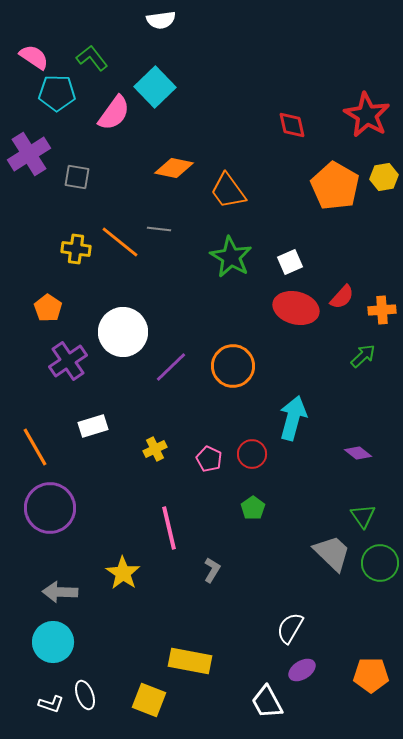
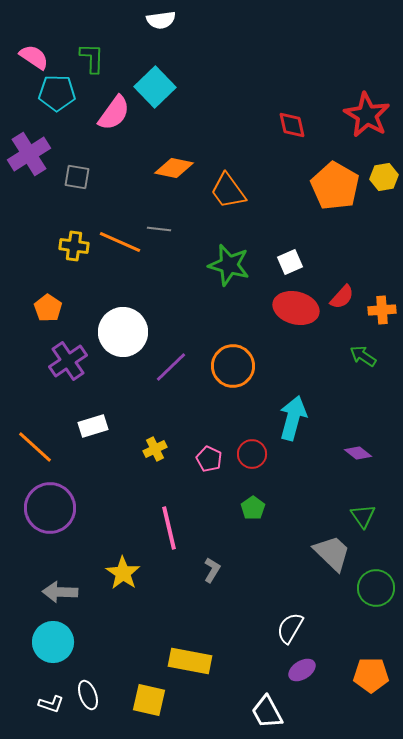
green L-shape at (92, 58): rotated 40 degrees clockwise
orange line at (120, 242): rotated 15 degrees counterclockwise
yellow cross at (76, 249): moved 2 px left, 3 px up
green star at (231, 257): moved 2 px left, 8 px down; rotated 15 degrees counterclockwise
green arrow at (363, 356): rotated 104 degrees counterclockwise
orange line at (35, 447): rotated 18 degrees counterclockwise
green circle at (380, 563): moved 4 px left, 25 px down
white ellipse at (85, 695): moved 3 px right
yellow square at (149, 700): rotated 8 degrees counterclockwise
white trapezoid at (267, 702): moved 10 px down
